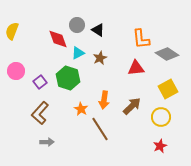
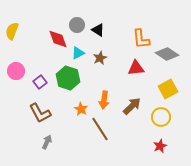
brown L-shape: rotated 70 degrees counterclockwise
gray arrow: rotated 64 degrees counterclockwise
